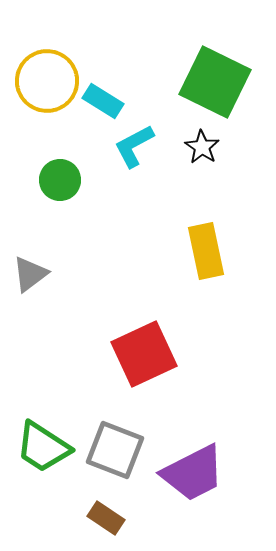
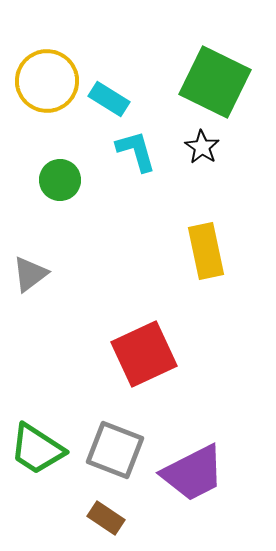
cyan rectangle: moved 6 px right, 2 px up
cyan L-shape: moved 2 px right, 5 px down; rotated 102 degrees clockwise
green trapezoid: moved 6 px left, 2 px down
